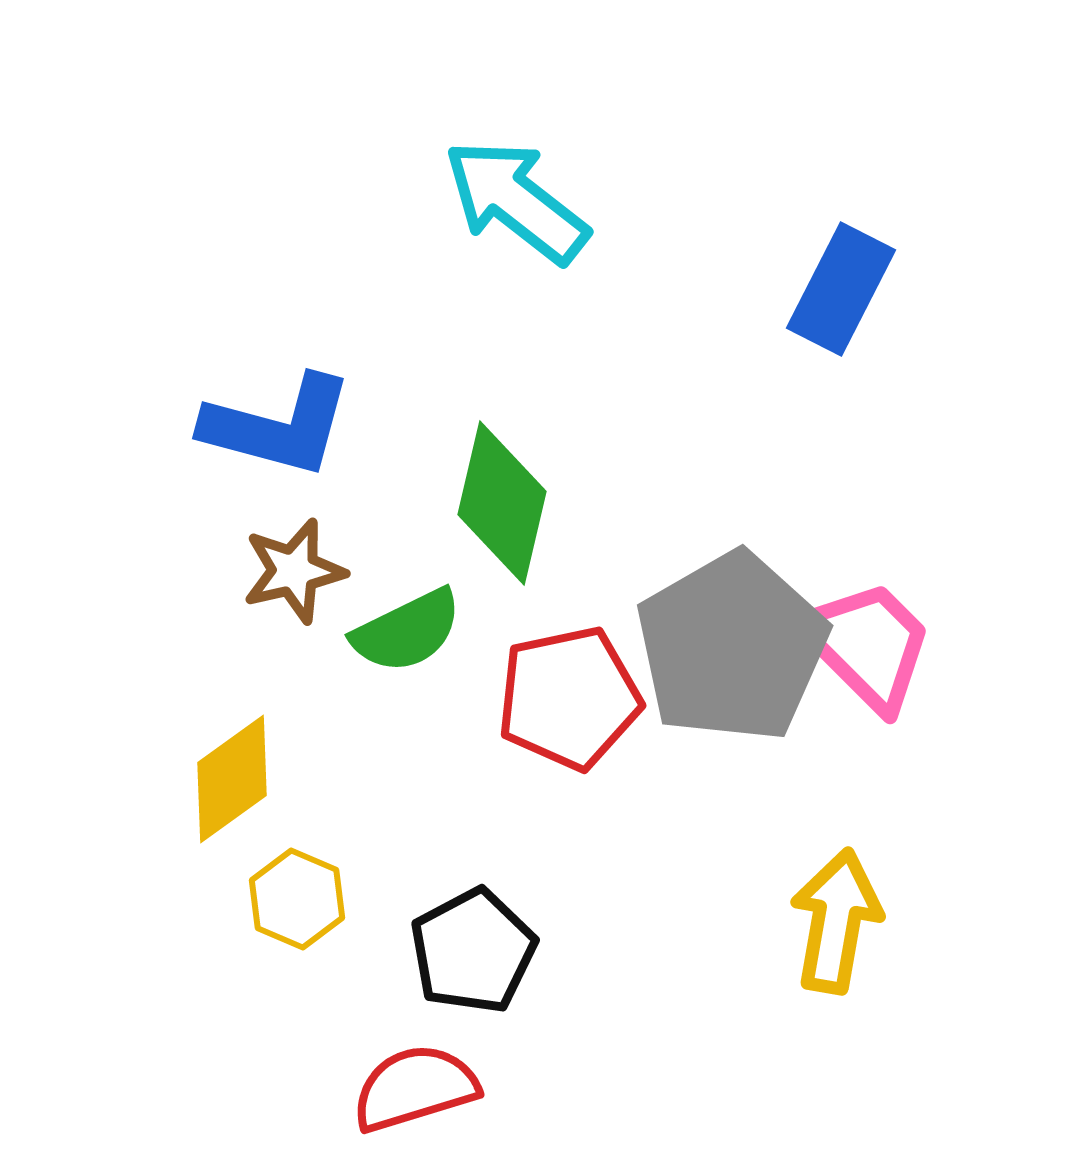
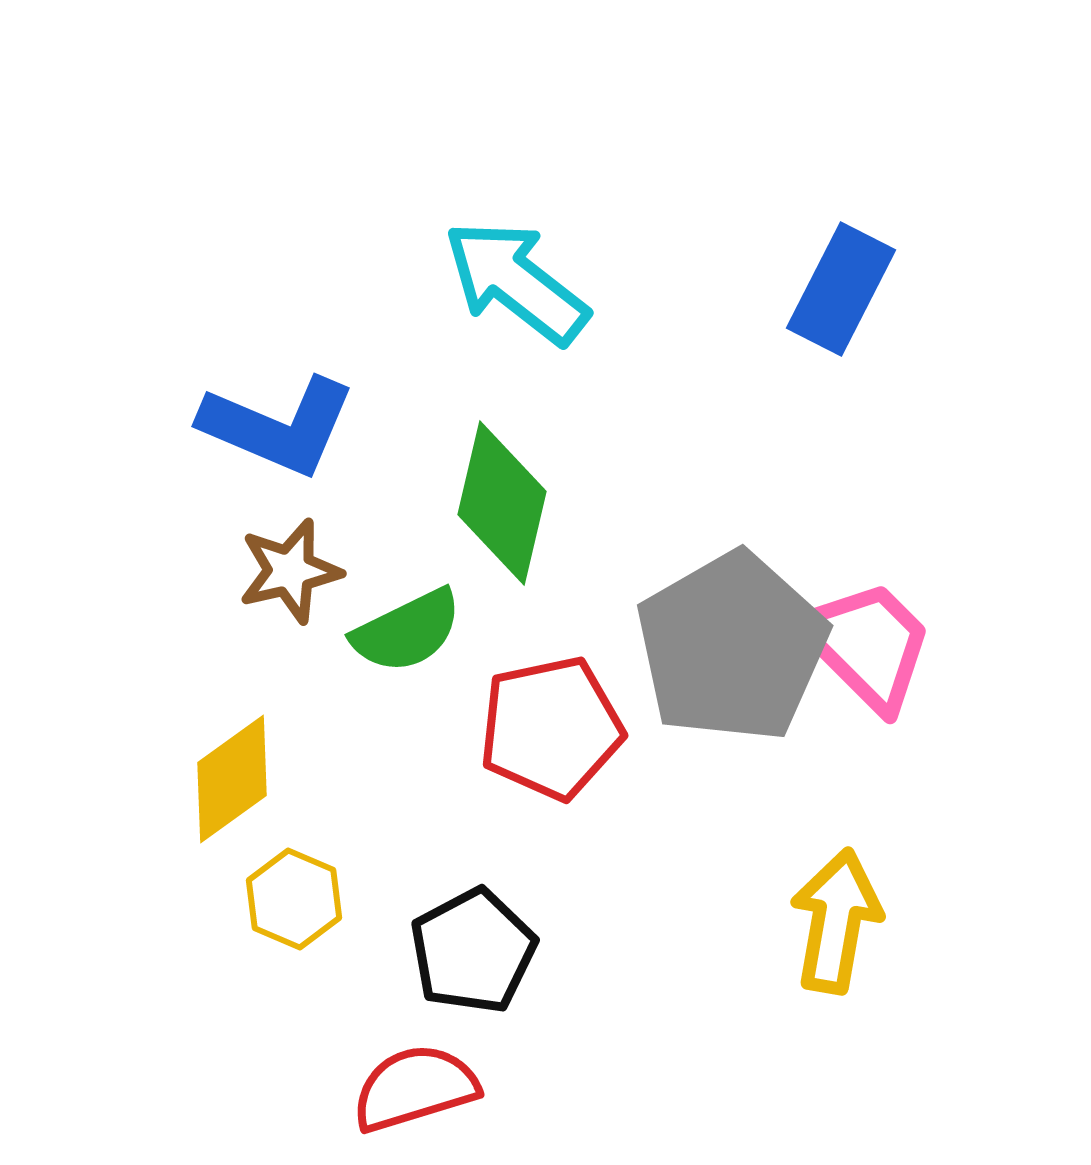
cyan arrow: moved 81 px down
blue L-shape: rotated 8 degrees clockwise
brown star: moved 4 px left
red pentagon: moved 18 px left, 30 px down
yellow hexagon: moved 3 px left
